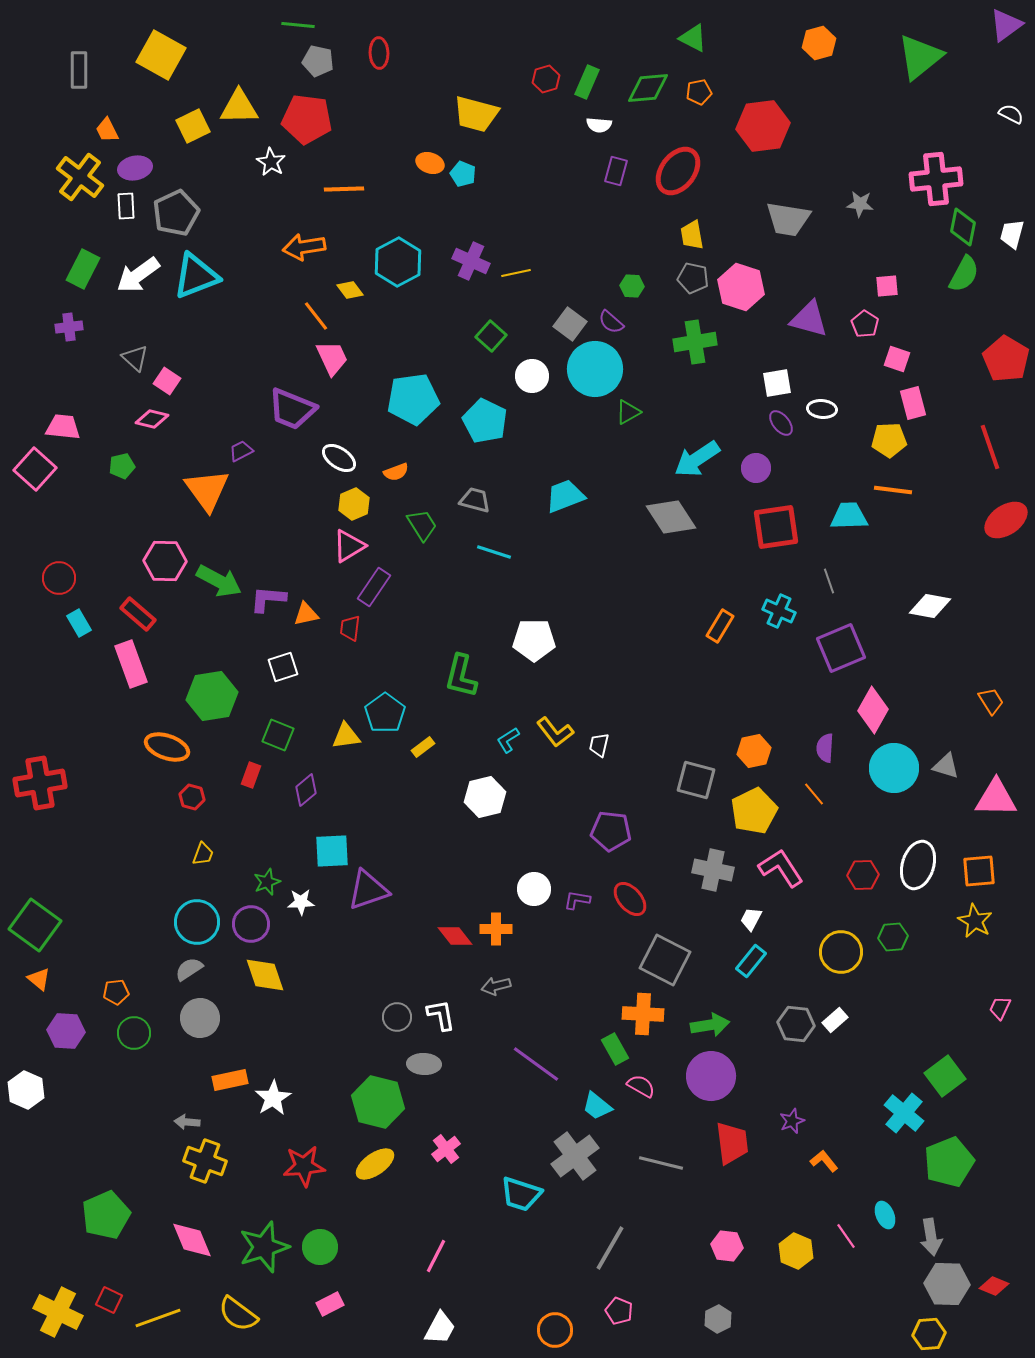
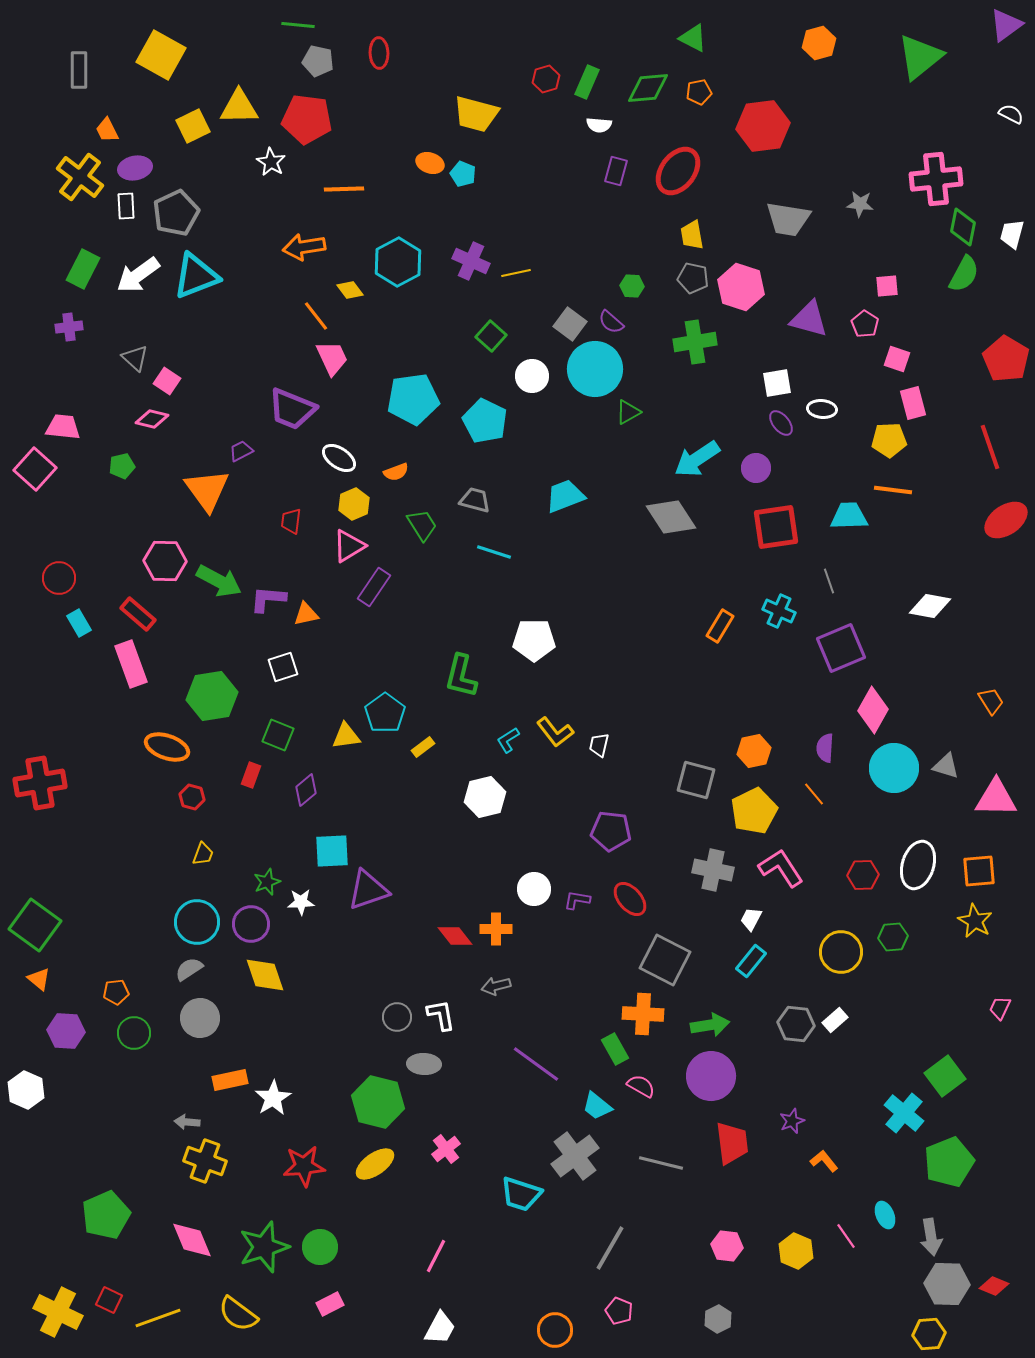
red trapezoid at (350, 628): moved 59 px left, 107 px up
